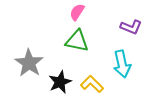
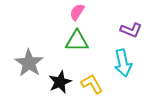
purple L-shape: moved 3 px down
green triangle: rotated 10 degrees counterclockwise
cyan arrow: moved 1 px right, 1 px up
yellow L-shape: rotated 15 degrees clockwise
